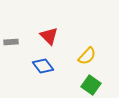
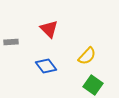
red triangle: moved 7 px up
blue diamond: moved 3 px right
green square: moved 2 px right
